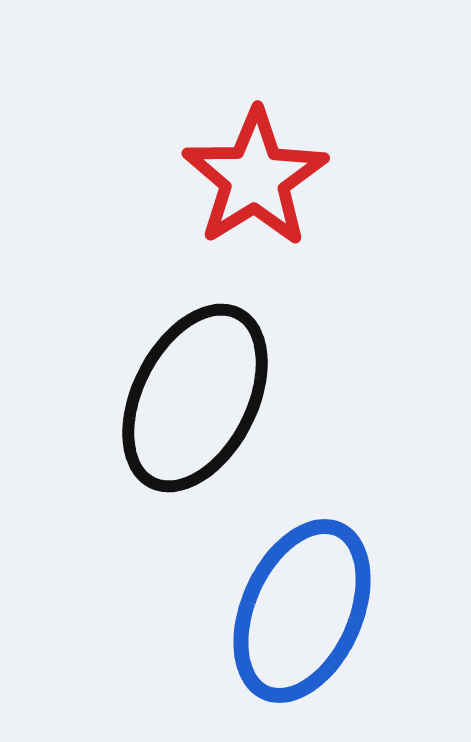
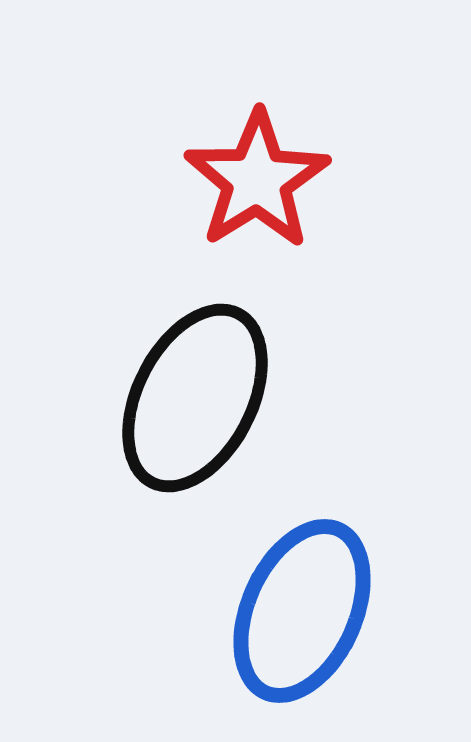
red star: moved 2 px right, 2 px down
